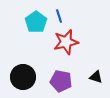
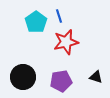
purple pentagon: rotated 20 degrees counterclockwise
